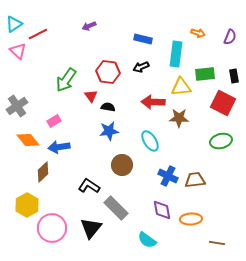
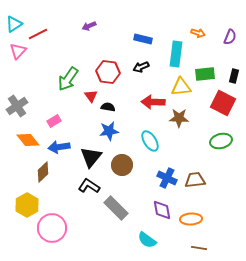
pink triangle: rotated 30 degrees clockwise
black rectangle: rotated 24 degrees clockwise
green arrow: moved 2 px right, 1 px up
blue cross: moved 1 px left, 2 px down
black triangle: moved 71 px up
brown line: moved 18 px left, 5 px down
